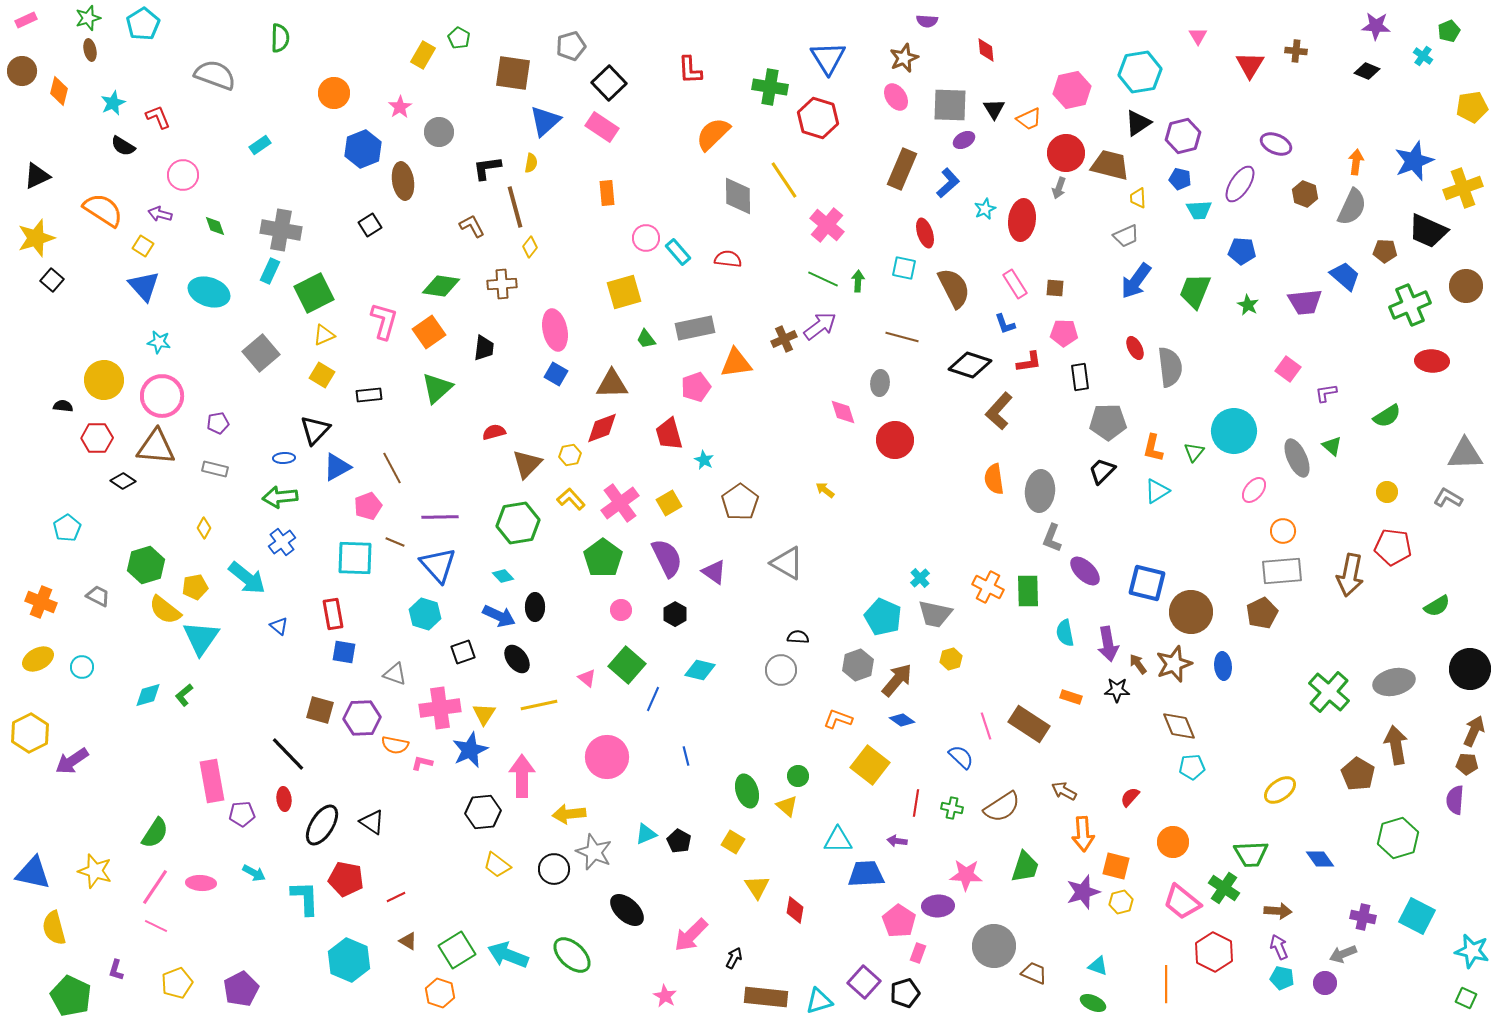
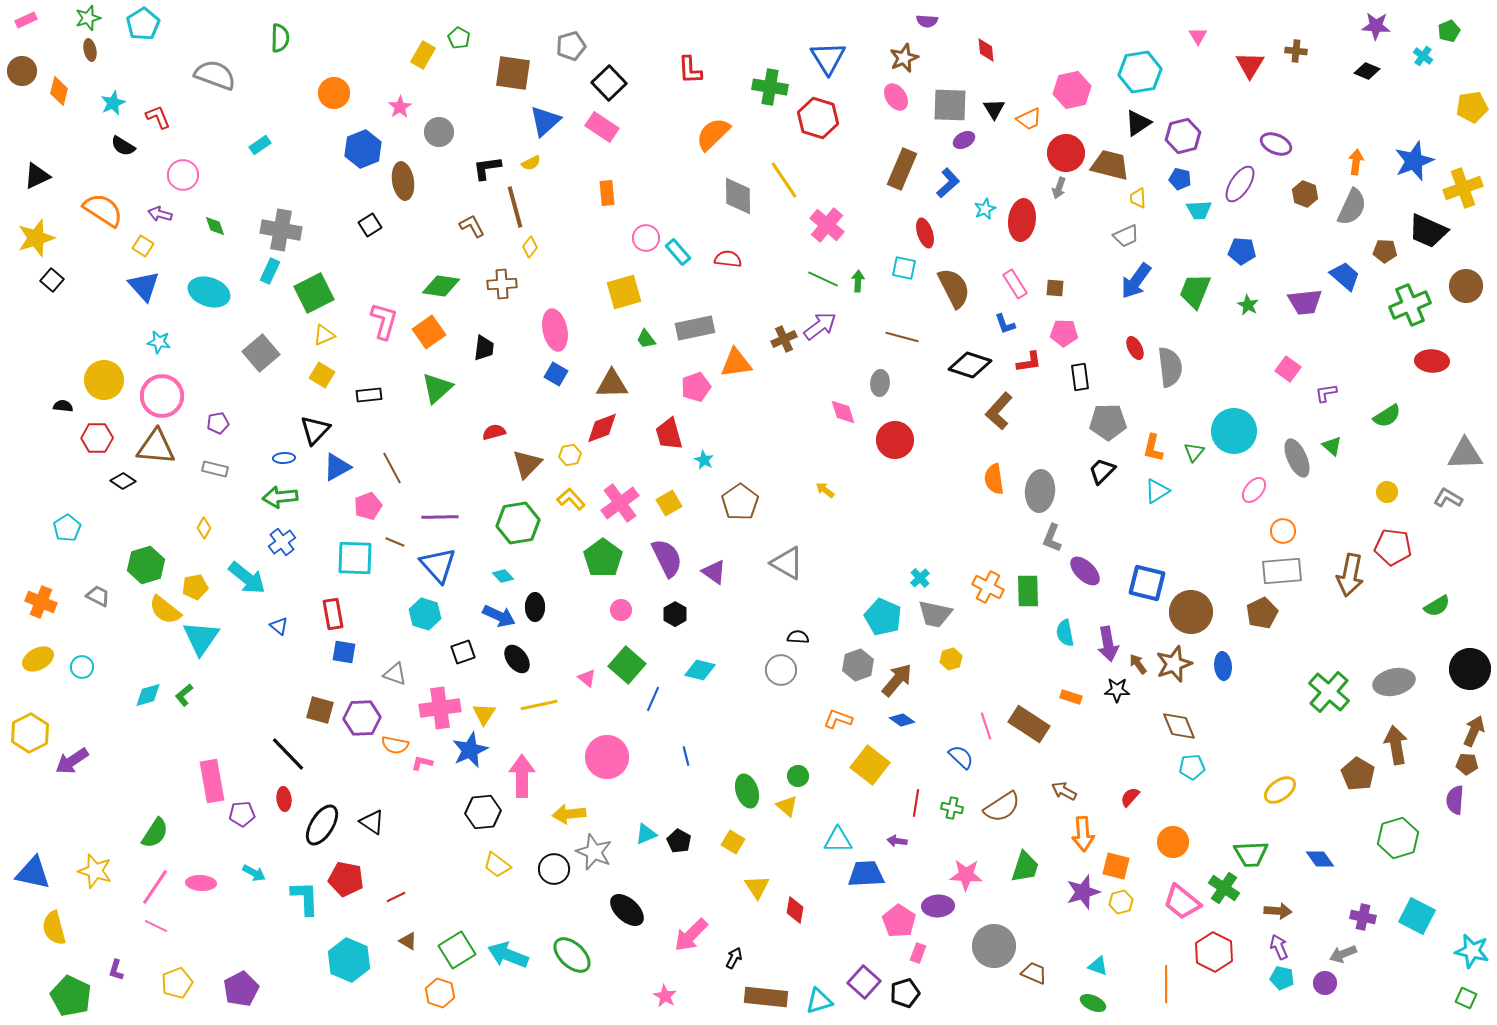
yellow semicircle at (531, 163): rotated 54 degrees clockwise
